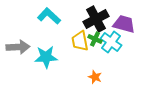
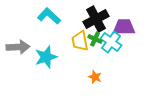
purple trapezoid: moved 3 px down; rotated 15 degrees counterclockwise
cyan star: rotated 15 degrees counterclockwise
